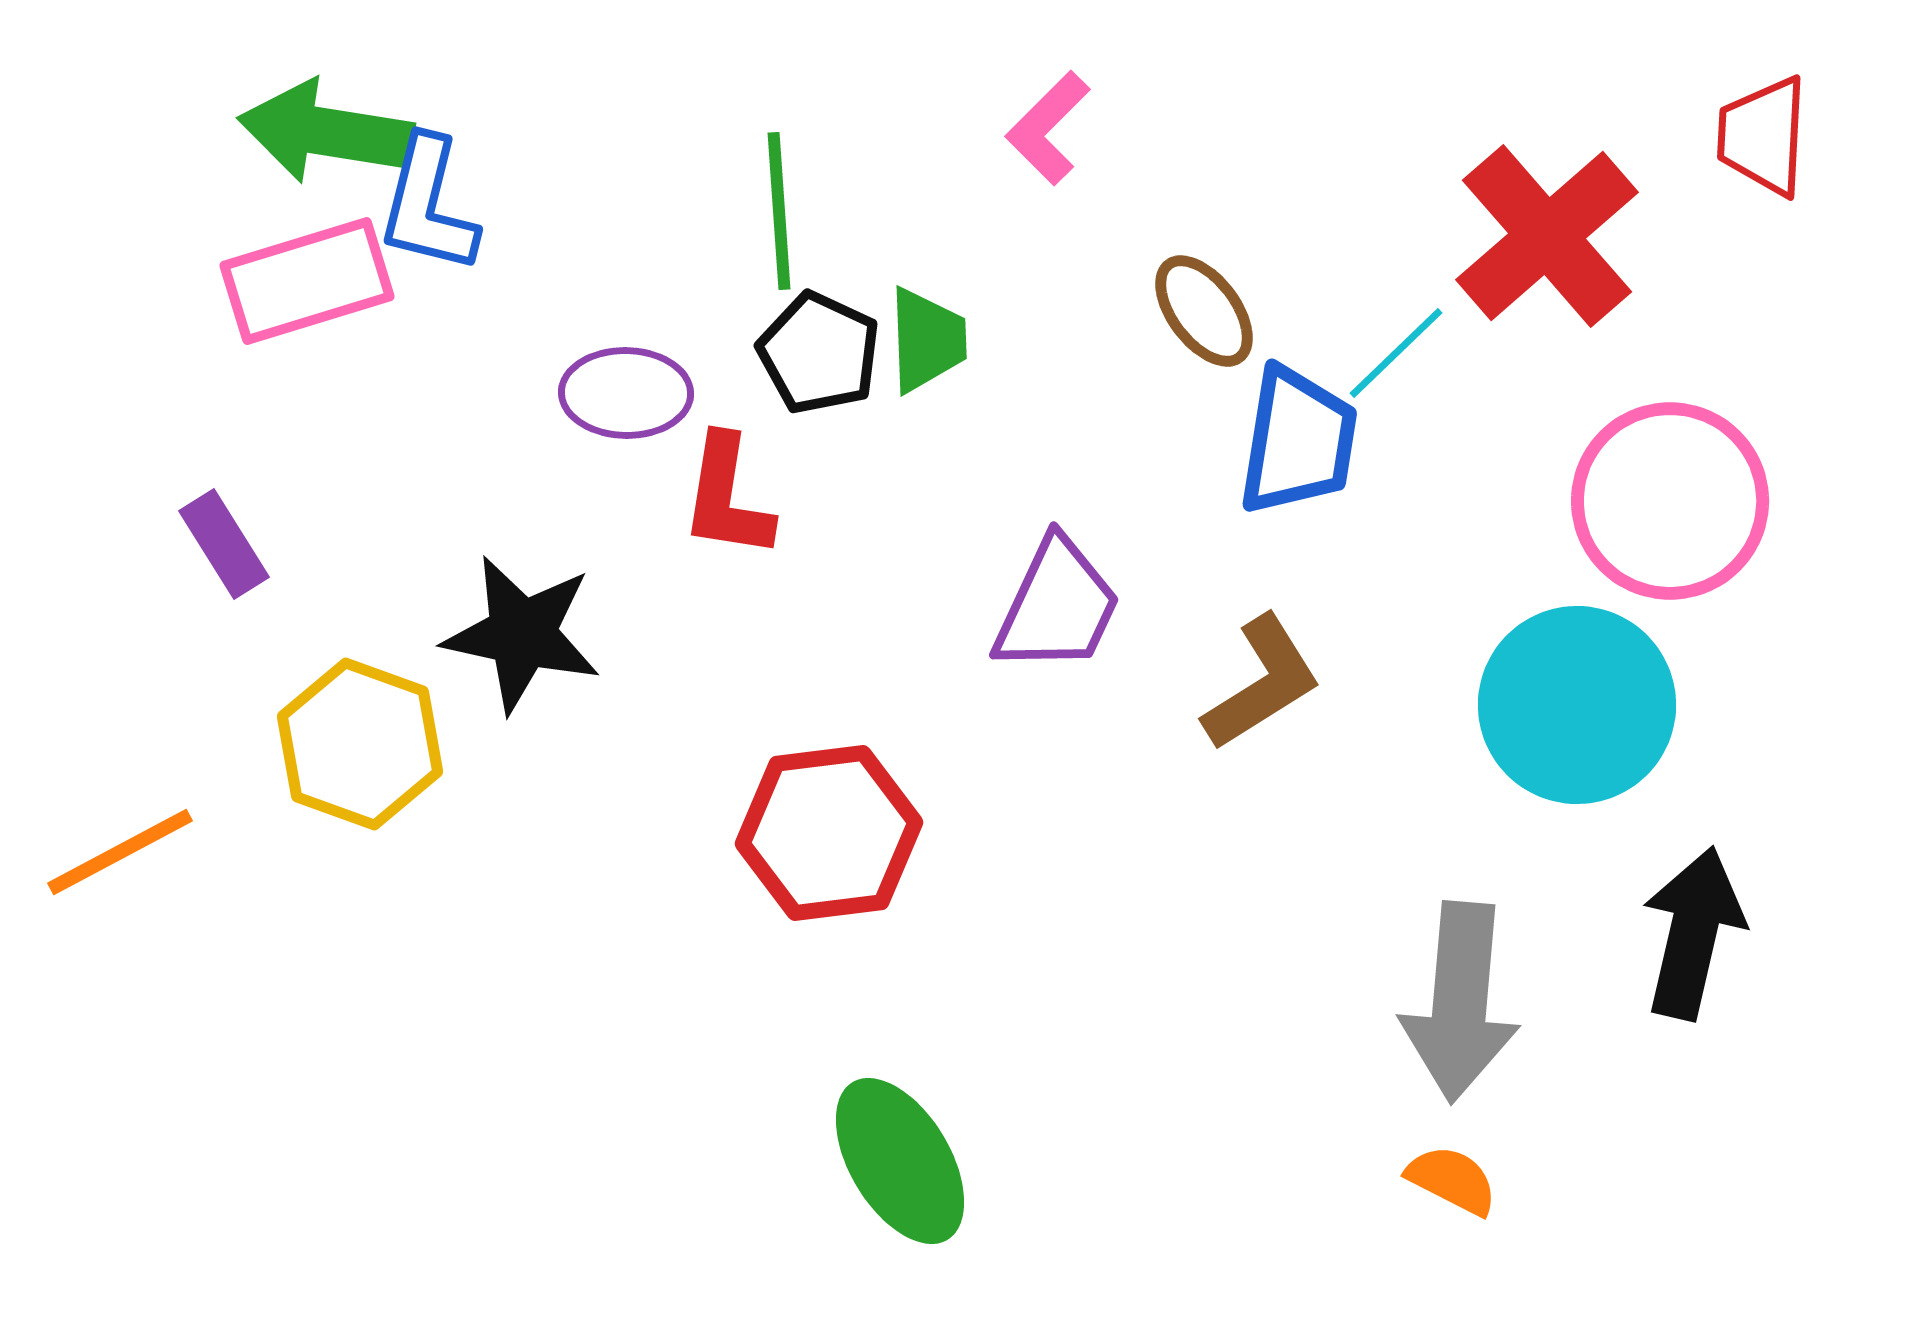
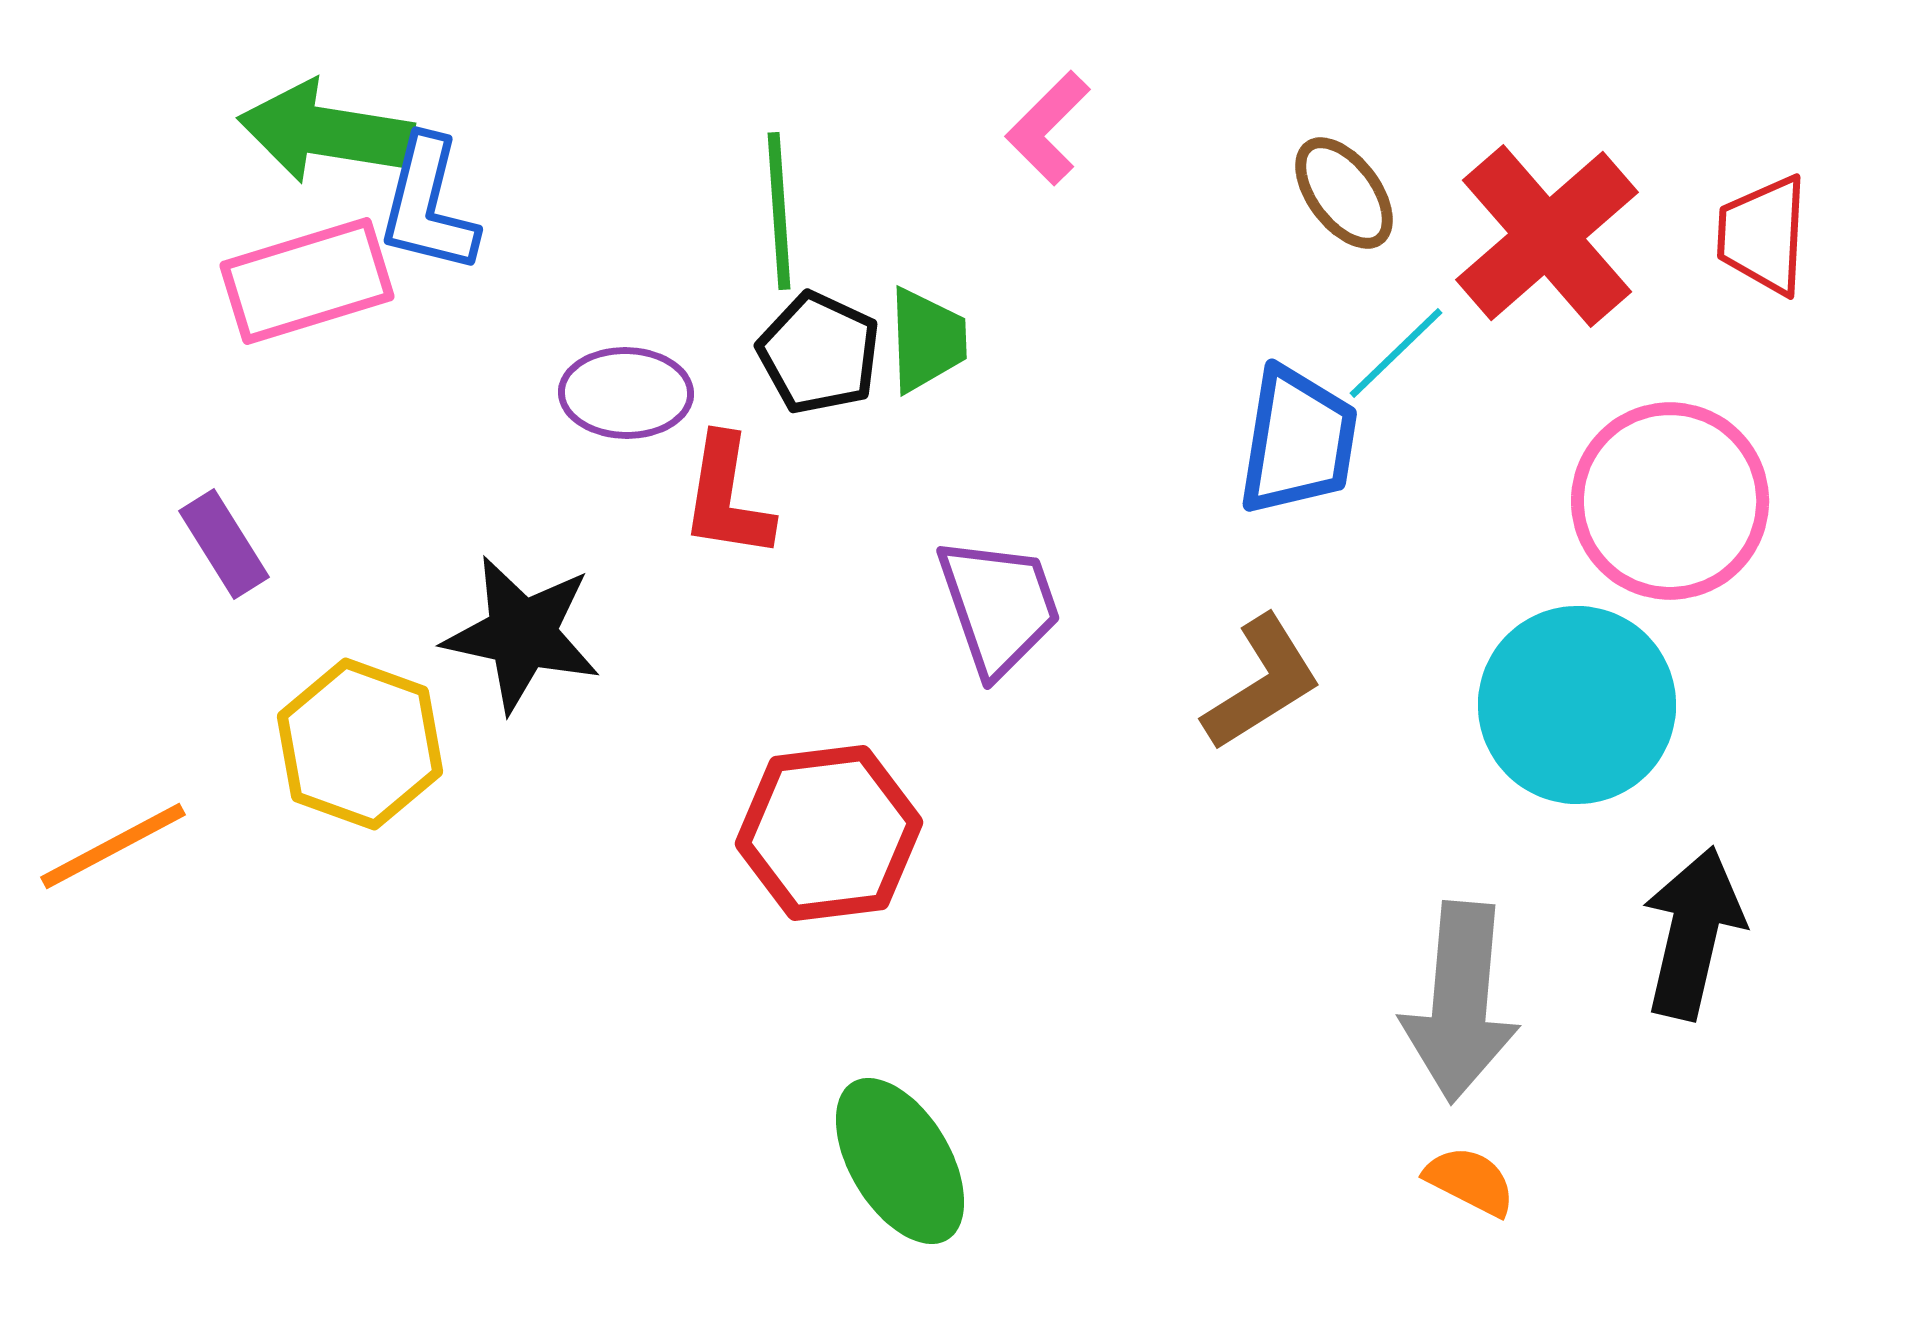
red trapezoid: moved 99 px down
brown ellipse: moved 140 px right, 118 px up
purple trapezoid: moved 58 px left; rotated 44 degrees counterclockwise
orange line: moved 7 px left, 6 px up
orange semicircle: moved 18 px right, 1 px down
